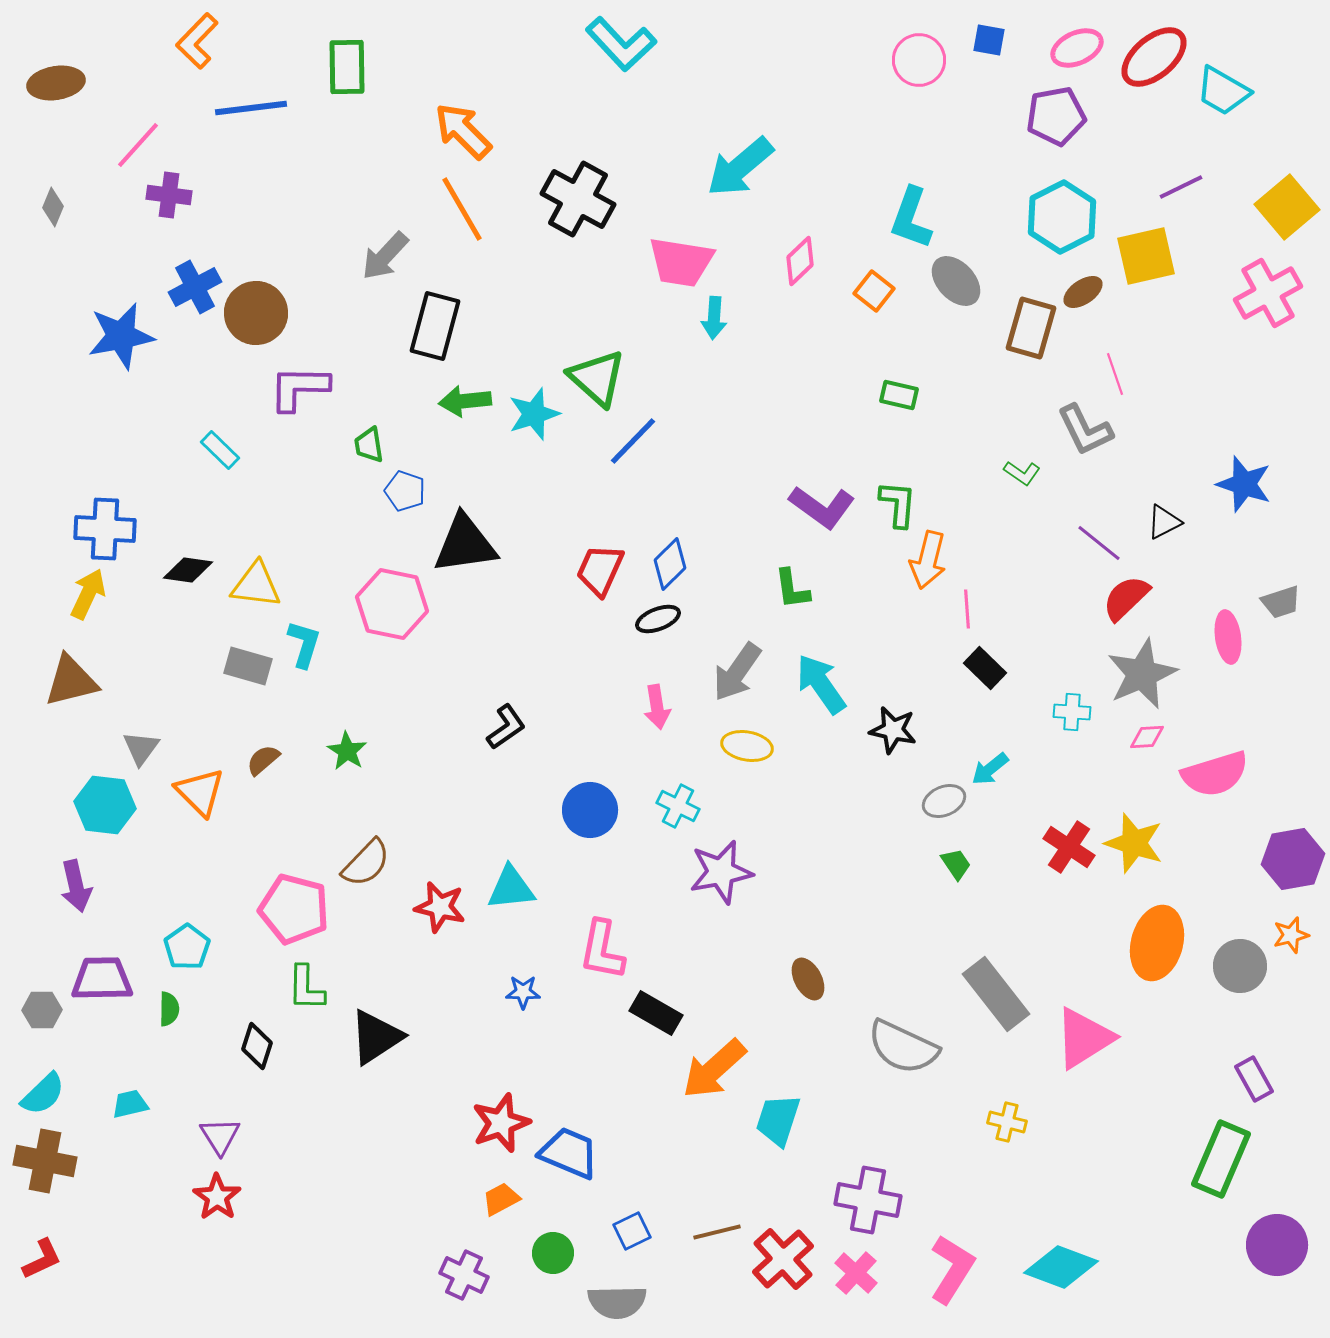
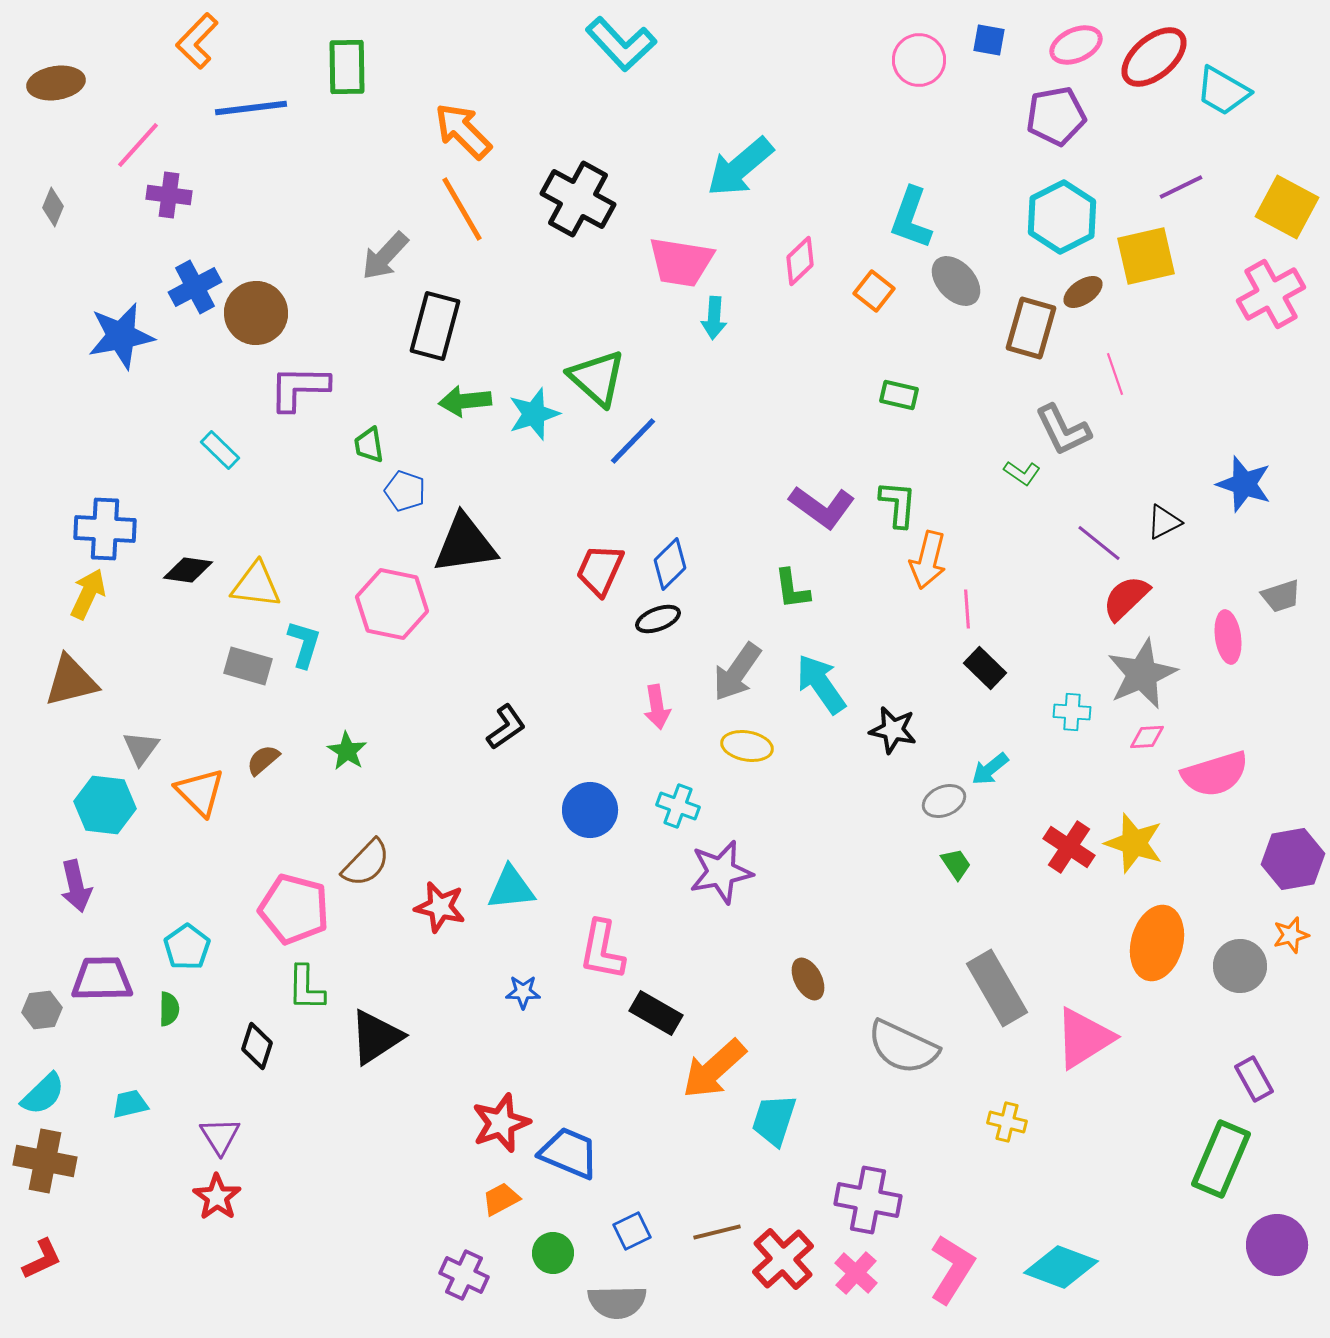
pink ellipse at (1077, 48): moved 1 px left, 3 px up
yellow square at (1287, 207): rotated 22 degrees counterclockwise
pink cross at (1268, 293): moved 3 px right, 1 px down
gray L-shape at (1085, 430): moved 22 px left
gray trapezoid at (1281, 602): moved 6 px up
cyan cross at (678, 806): rotated 6 degrees counterclockwise
gray rectangle at (996, 994): moved 1 px right, 6 px up; rotated 8 degrees clockwise
gray hexagon at (42, 1010): rotated 6 degrees counterclockwise
cyan trapezoid at (778, 1120): moved 4 px left
